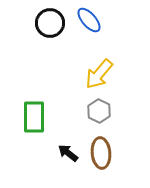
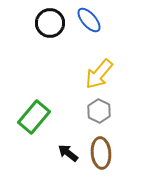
green rectangle: rotated 40 degrees clockwise
